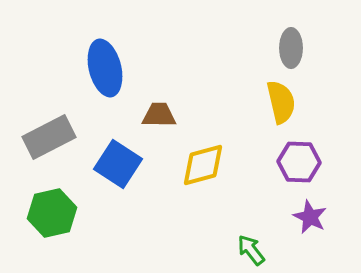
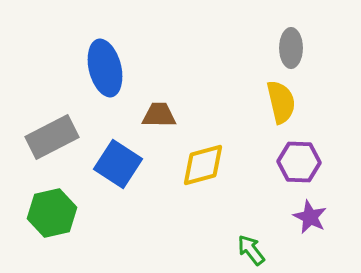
gray rectangle: moved 3 px right
